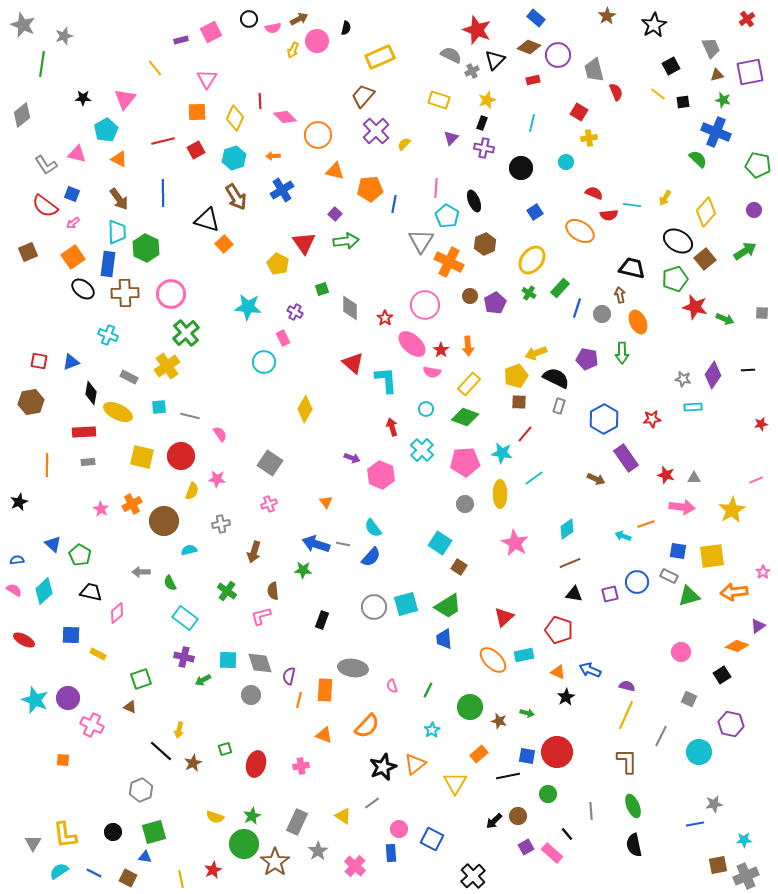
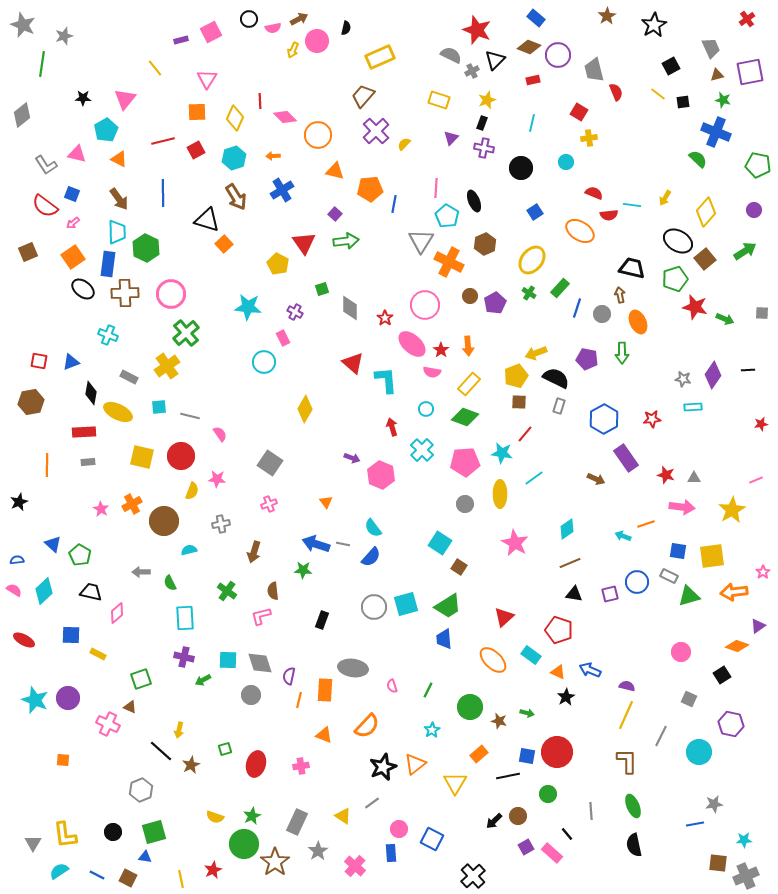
cyan rectangle at (185, 618): rotated 50 degrees clockwise
cyan rectangle at (524, 655): moved 7 px right; rotated 48 degrees clockwise
pink cross at (92, 725): moved 16 px right, 1 px up
brown star at (193, 763): moved 2 px left, 2 px down
brown square at (718, 865): moved 2 px up; rotated 18 degrees clockwise
blue line at (94, 873): moved 3 px right, 2 px down
